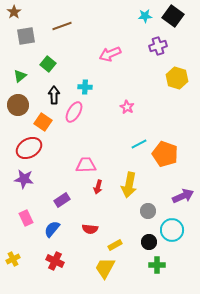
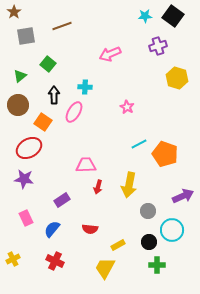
yellow rectangle: moved 3 px right
